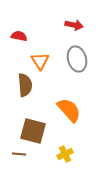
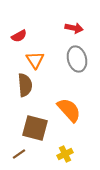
red arrow: moved 3 px down
red semicircle: rotated 140 degrees clockwise
orange triangle: moved 5 px left, 1 px up
brown square: moved 2 px right, 3 px up
brown line: rotated 40 degrees counterclockwise
